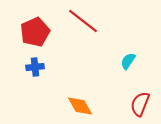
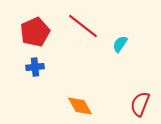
red line: moved 5 px down
cyan semicircle: moved 8 px left, 17 px up
